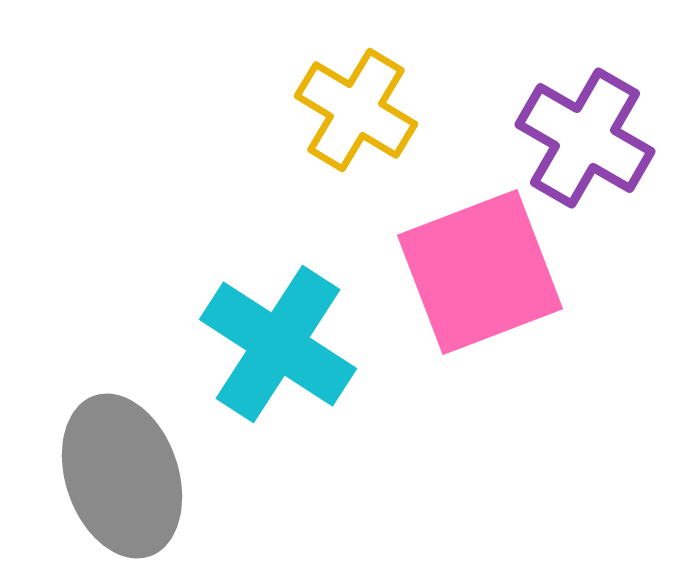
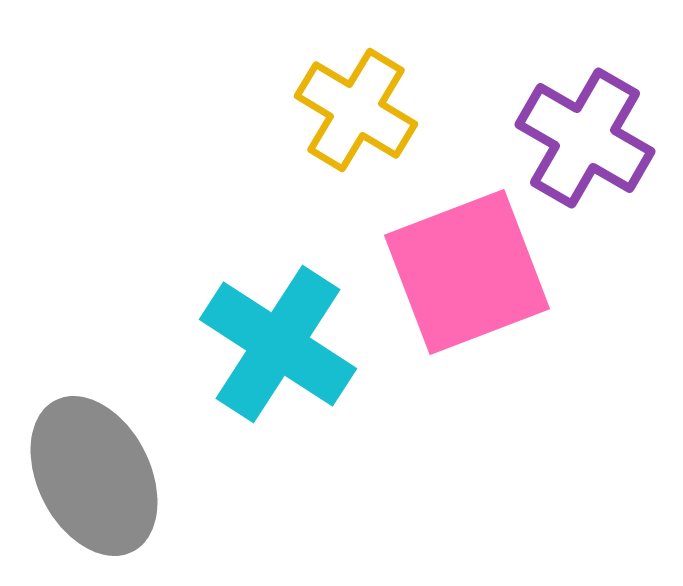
pink square: moved 13 px left
gray ellipse: moved 28 px left; rotated 8 degrees counterclockwise
